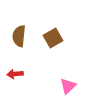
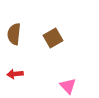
brown semicircle: moved 5 px left, 2 px up
pink triangle: rotated 30 degrees counterclockwise
